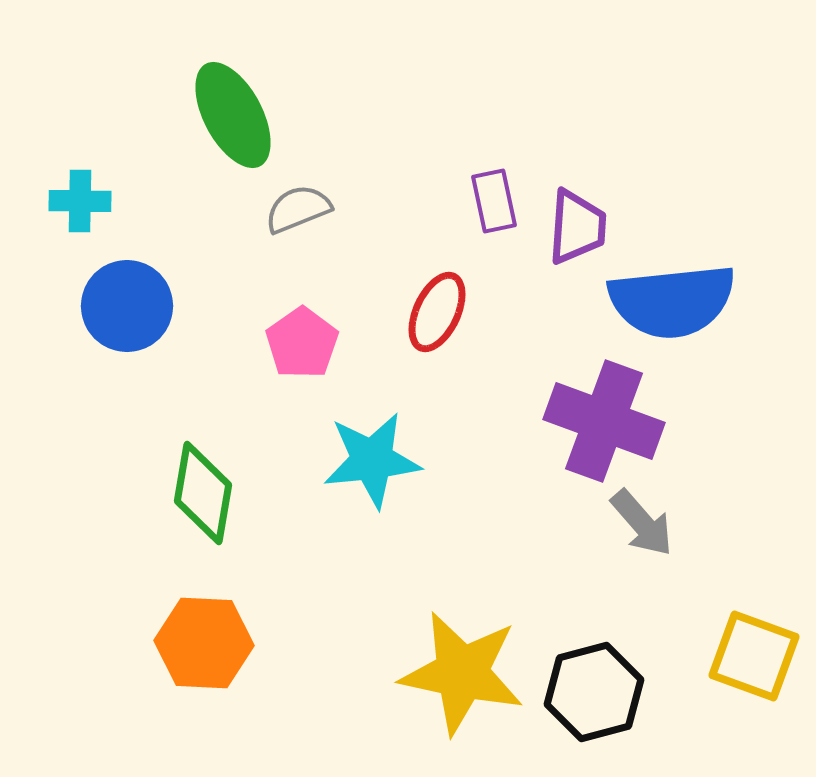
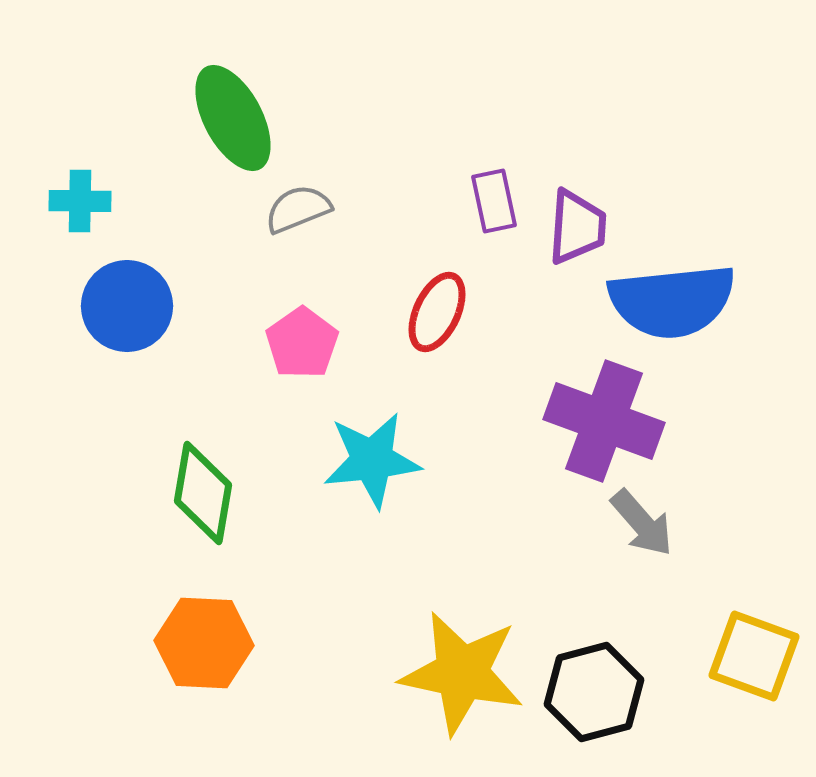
green ellipse: moved 3 px down
